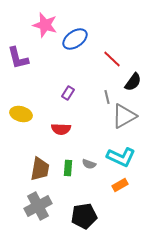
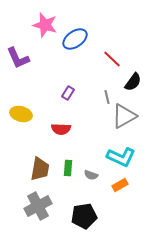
purple L-shape: rotated 10 degrees counterclockwise
gray semicircle: moved 2 px right, 11 px down
